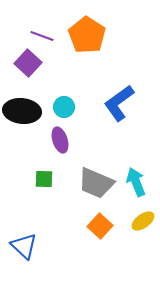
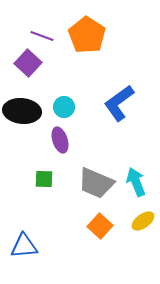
blue triangle: rotated 48 degrees counterclockwise
